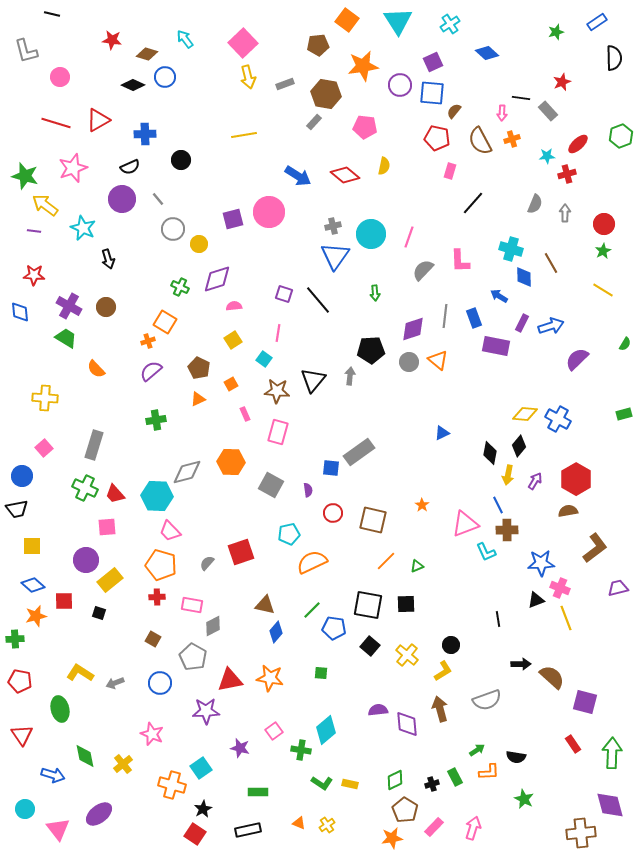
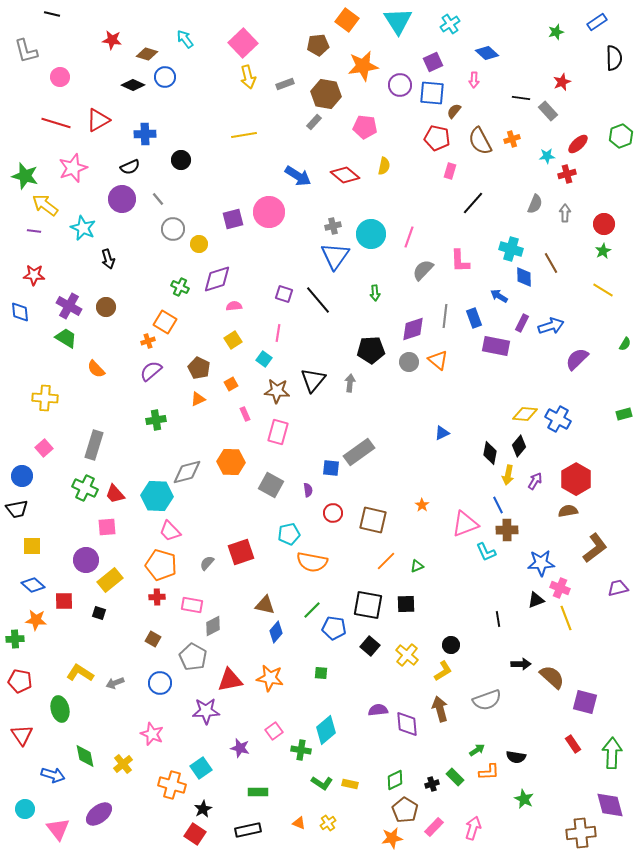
pink arrow at (502, 113): moved 28 px left, 33 px up
gray arrow at (350, 376): moved 7 px down
orange semicircle at (312, 562): rotated 144 degrees counterclockwise
orange star at (36, 616): moved 4 px down; rotated 20 degrees clockwise
green rectangle at (455, 777): rotated 18 degrees counterclockwise
yellow cross at (327, 825): moved 1 px right, 2 px up
